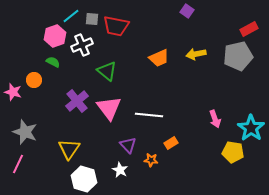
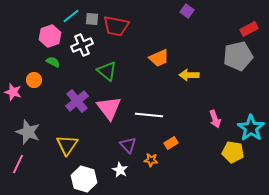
pink hexagon: moved 5 px left
yellow arrow: moved 7 px left, 21 px down; rotated 12 degrees clockwise
gray star: moved 3 px right
yellow triangle: moved 2 px left, 4 px up
